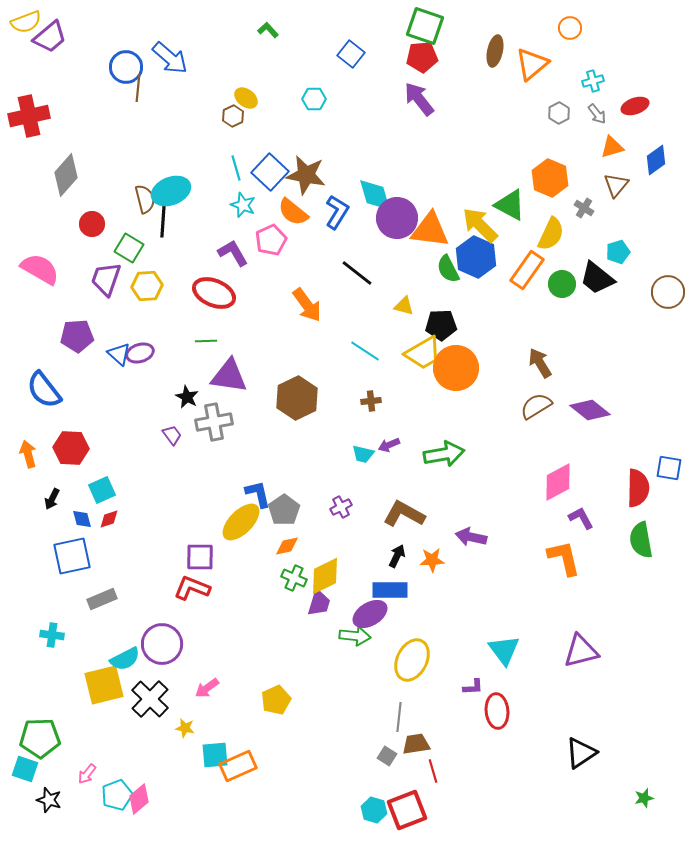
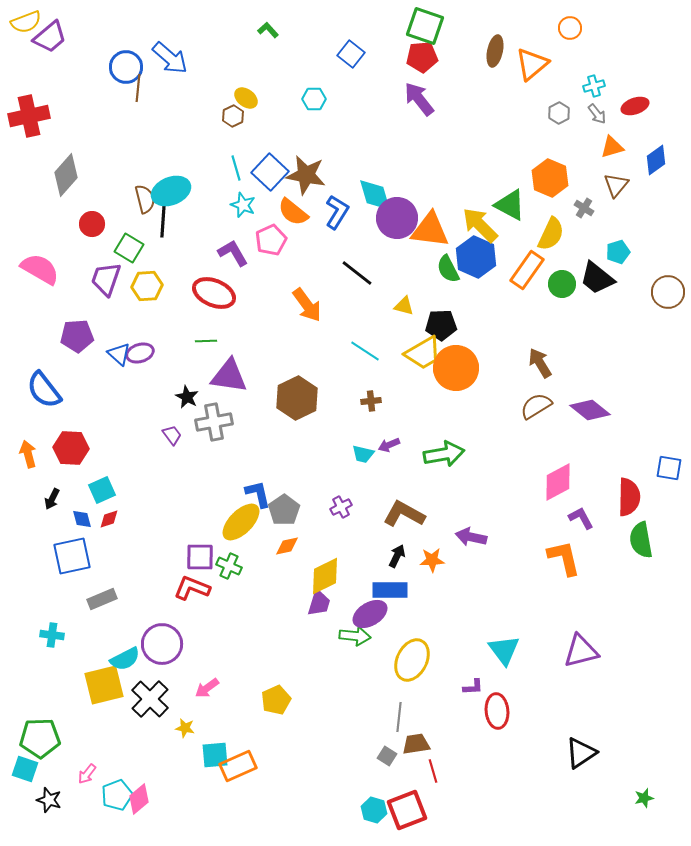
cyan cross at (593, 81): moved 1 px right, 5 px down
red semicircle at (638, 488): moved 9 px left, 9 px down
green cross at (294, 578): moved 65 px left, 12 px up
